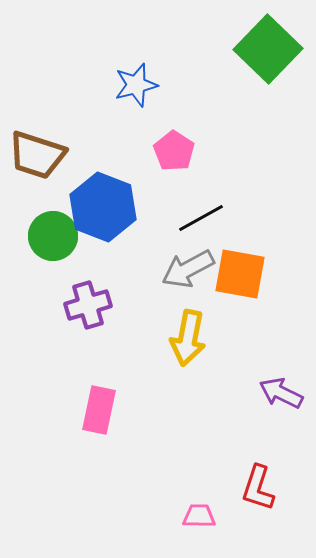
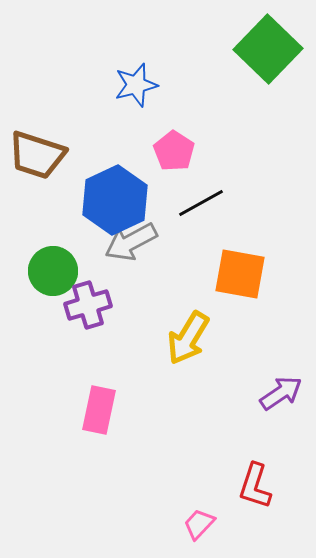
blue hexagon: moved 12 px right, 7 px up; rotated 14 degrees clockwise
black line: moved 15 px up
green circle: moved 35 px down
gray arrow: moved 57 px left, 27 px up
yellow arrow: rotated 20 degrees clockwise
purple arrow: rotated 120 degrees clockwise
red L-shape: moved 3 px left, 2 px up
pink trapezoid: moved 8 px down; rotated 48 degrees counterclockwise
